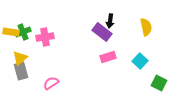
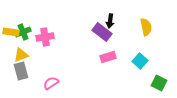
yellow triangle: moved 1 px right, 3 px up; rotated 21 degrees clockwise
